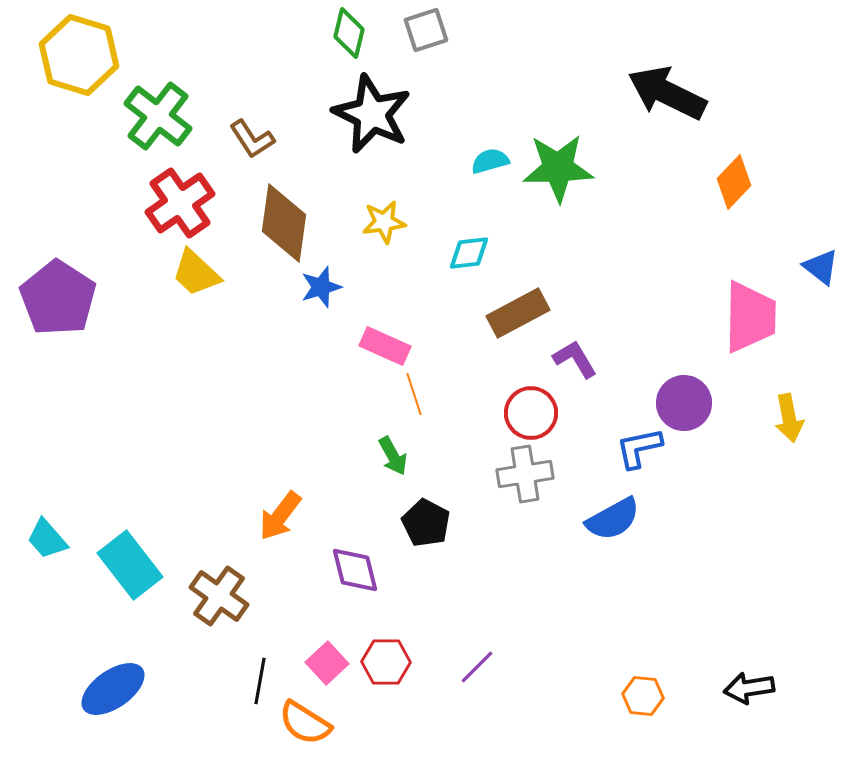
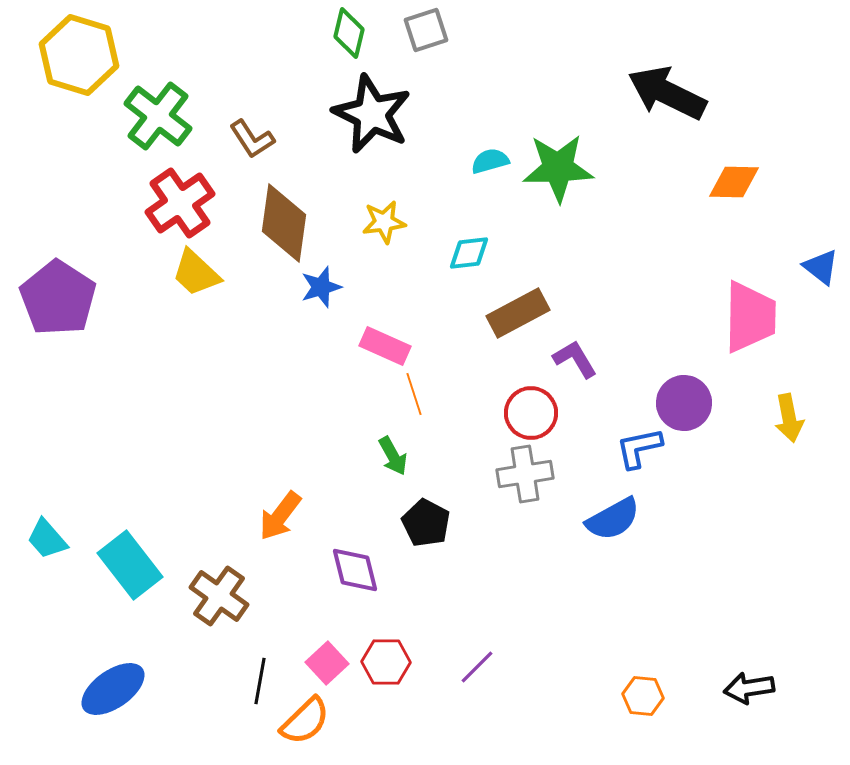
orange diamond at (734, 182): rotated 48 degrees clockwise
orange semicircle at (305, 723): moved 2 px up; rotated 76 degrees counterclockwise
